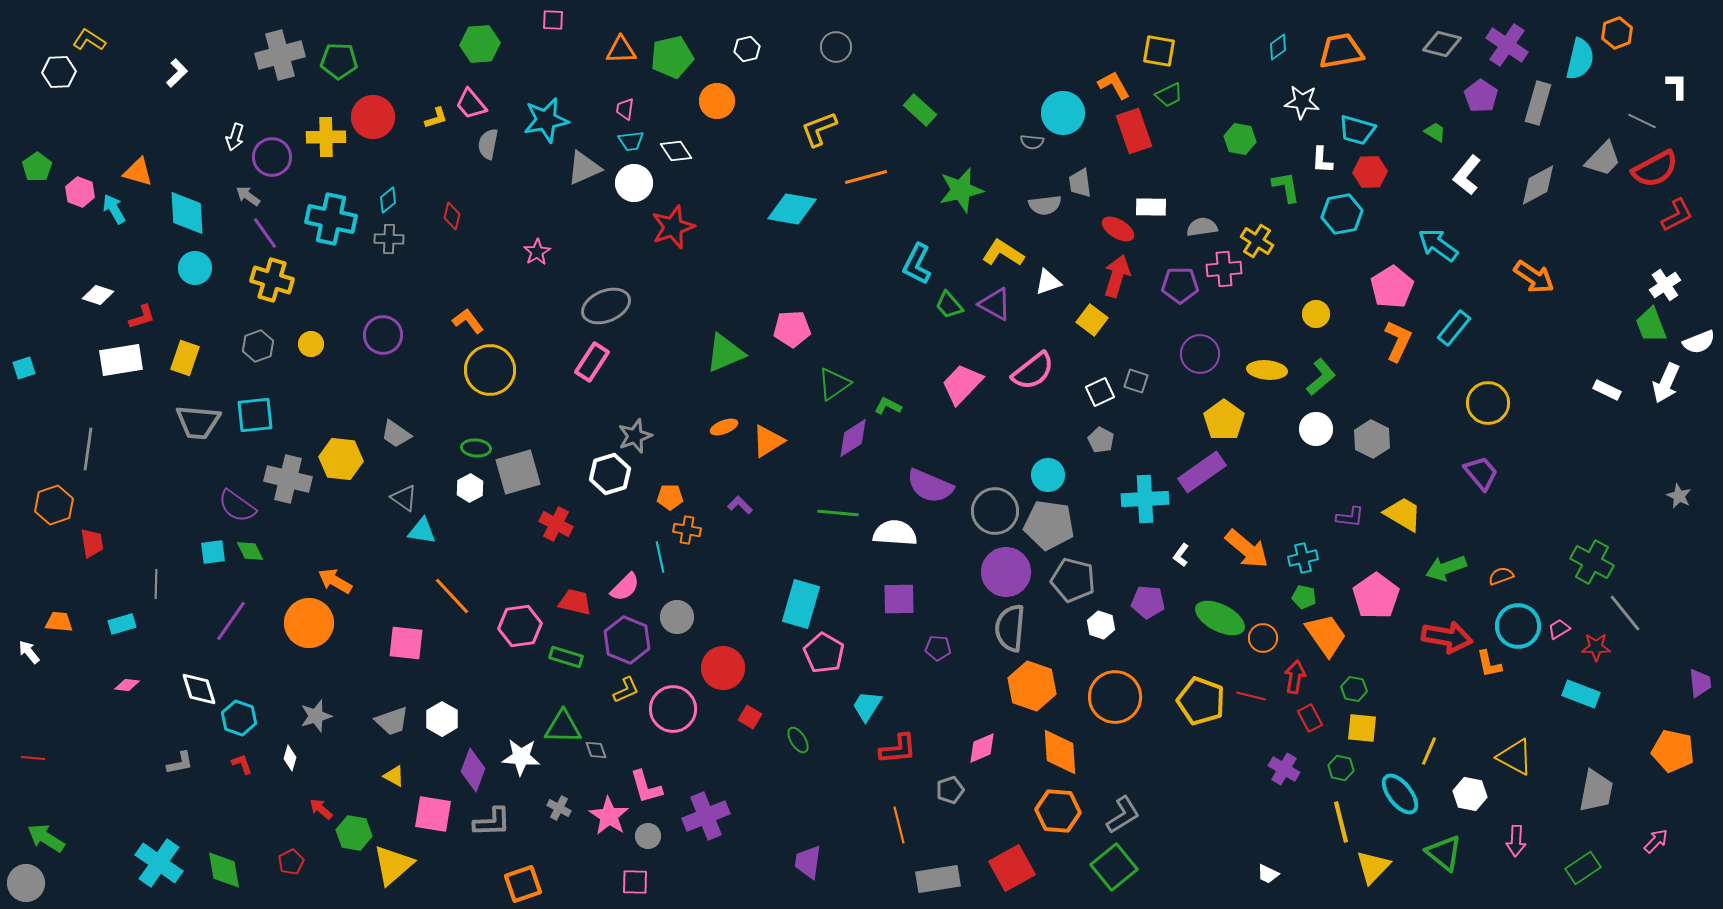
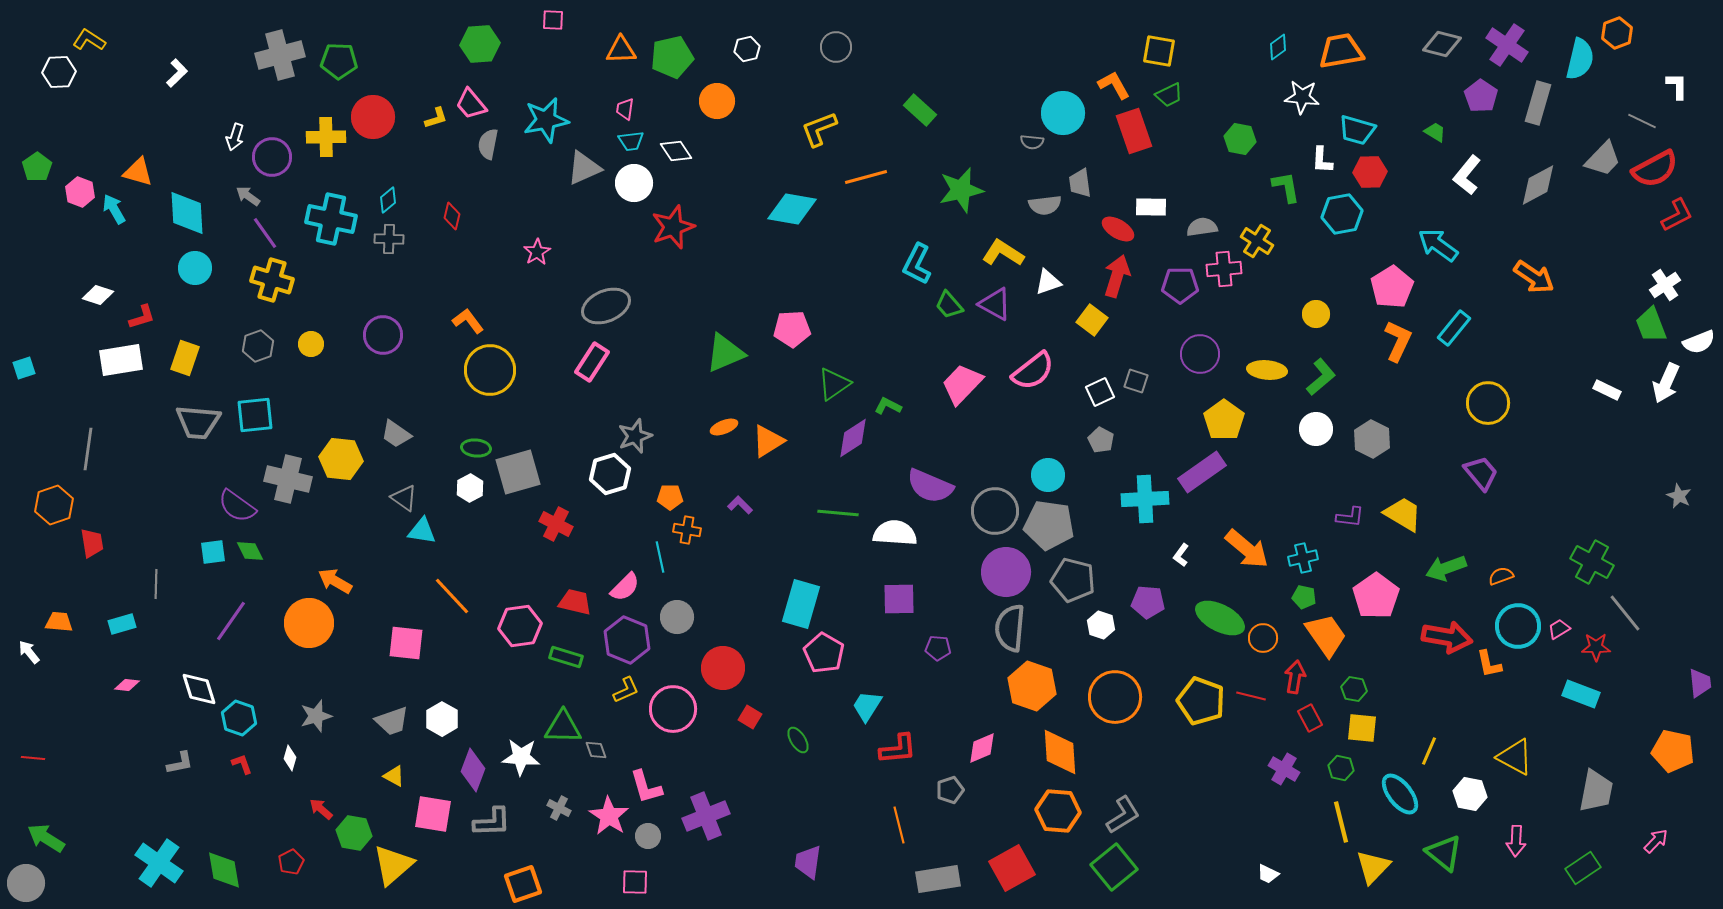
white star at (1302, 102): moved 5 px up
